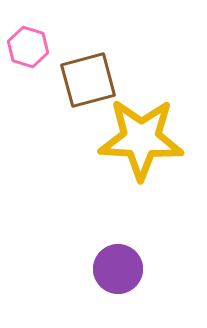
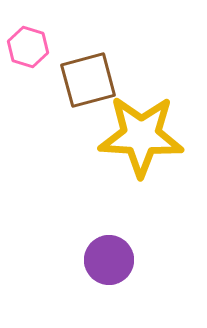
yellow star: moved 3 px up
purple circle: moved 9 px left, 9 px up
